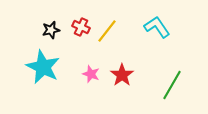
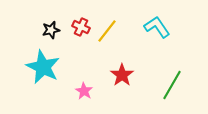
pink star: moved 7 px left, 17 px down; rotated 12 degrees clockwise
